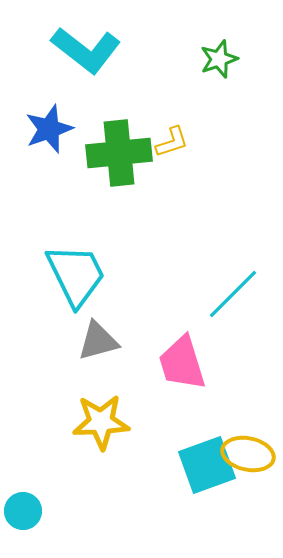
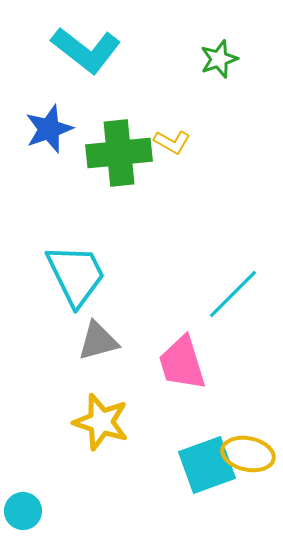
yellow L-shape: rotated 48 degrees clockwise
yellow star: rotated 20 degrees clockwise
